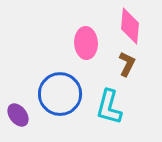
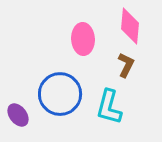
pink ellipse: moved 3 px left, 4 px up
brown L-shape: moved 1 px left, 1 px down
